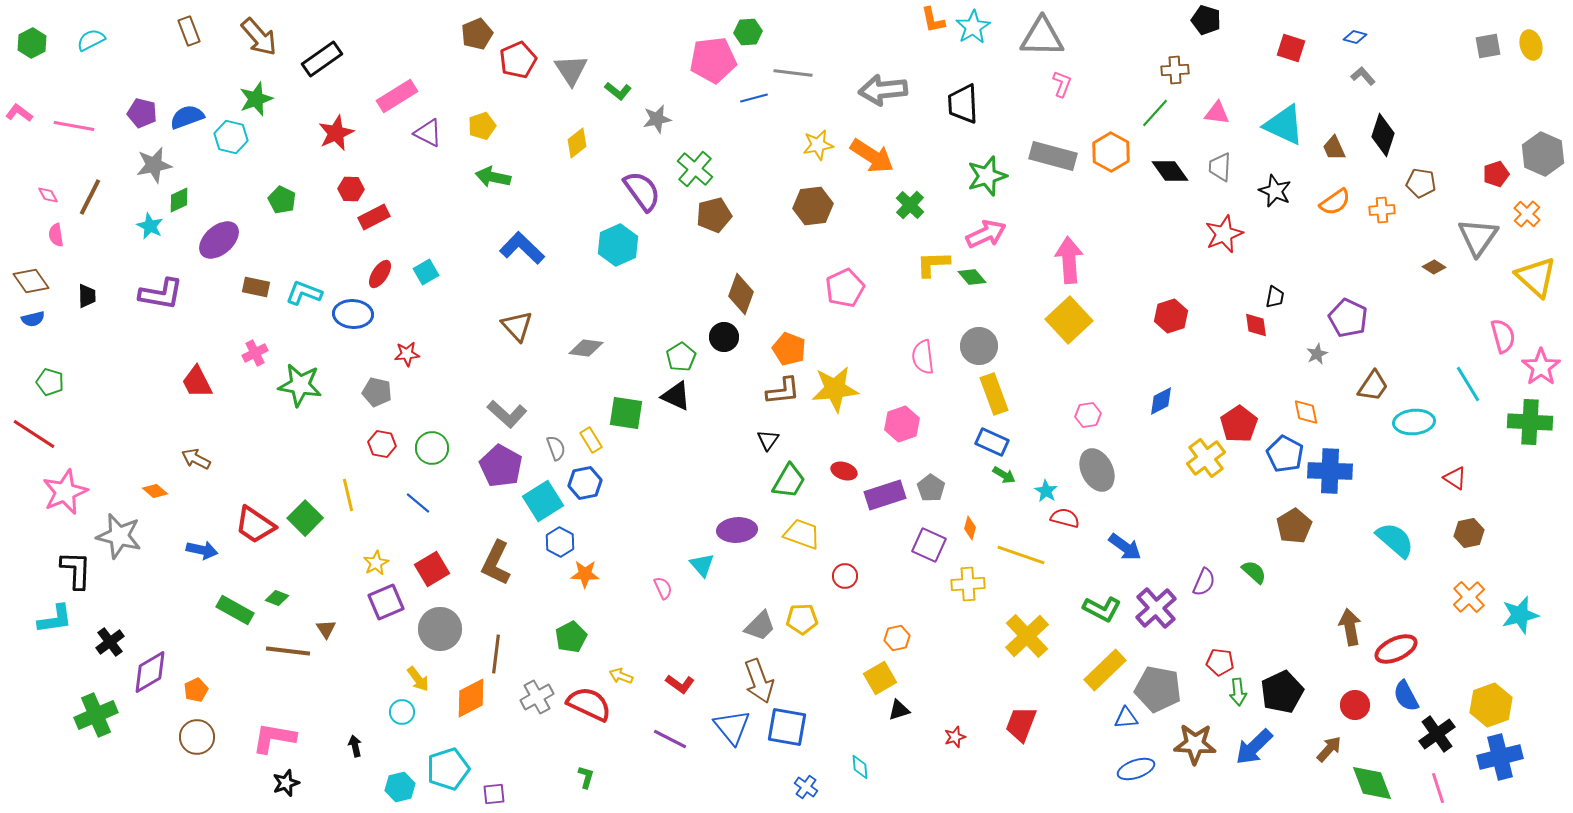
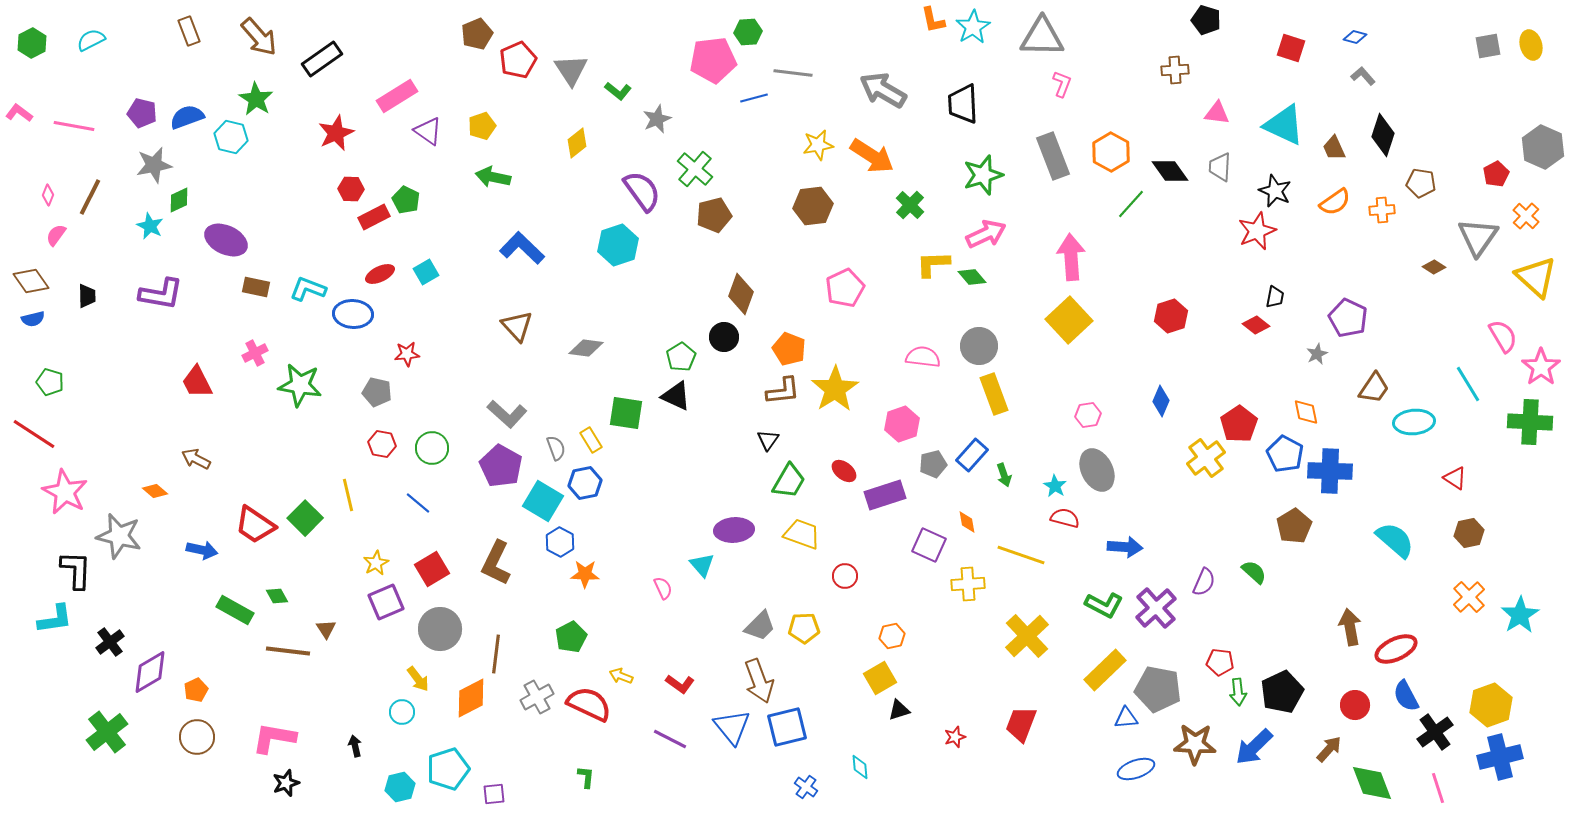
gray arrow at (883, 90): rotated 36 degrees clockwise
green star at (256, 99): rotated 20 degrees counterclockwise
green line at (1155, 113): moved 24 px left, 91 px down
gray star at (657, 119): rotated 12 degrees counterclockwise
purple triangle at (428, 133): moved 2 px up; rotated 8 degrees clockwise
gray hexagon at (1543, 154): moved 7 px up
gray rectangle at (1053, 156): rotated 54 degrees clockwise
red pentagon at (1496, 174): rotated 10 degrees counterclockwise
green star at (987, 176): moved 4 px left, 1 px up
pink diamond at (48, 195): rotated 50 degrees clockwise
green pentagon at (282, 200): moved 124 px right
orange cross at (1527, 214): moved 1 px left, 2 px down
red star at (1224, 234): moved 33 px right, 3 px up
pink semicircle at (56, 235): rotated 45 degrees clockwise
purple ellipse at (219, 240): moved 7 px right; rotated 66 degrees clockwise
cyan hexagon at (618, 245): rotated 6 degrees clockwise
pink arrow at (1069, 260): moved 2 px right, 3 px up
red ellipse at (380, 274): rotated 32 degrees clockwise
cyan L-shape at (304, 293): moved 4 px right, 4 px up
red diamond at (1256, 325): rotated 44 degrees counterclockwise
pink semicircle at (1503, 336): rotated 16 degrees counterclockwise
pink semicircle at (923, 357): rotated 104 degrees clockwise
brown trapezoid at (1373, 386): moved 1 px right, 2 px down
yellow star at (835, 389): rotated 27 degrees counterclockwise
blue diamond at (1161, 401): rotated 40 degrees counterclockwise
blue rectangle at (992, 442): moved 20 px left, 13 px down; rotated 72 degrees counterclockwise
red ellipse at (844, 471): rotated 20 degrees clockwise
green arrow at (1004, 475): rotated 40 degrees clockwise
gray pentagon at (931, 488): moved 2 px right, 24 px up; rotated 24 degrees clockwise
cyan star at (1046, 491): moved 9 px right, 5 px up
pink star at (65, 492): rotated 21 degrees counterclockwise
cyan square at (543, 501): rotated 27 degrees counterclockwise
orange diamond at (970, 528): moved 3 px left, 6 px up; rotated 25 degrees counterclockwise
purple ellipse at (737, 530): moved 3 px left
blue arrow at (1125, 547): rotated 32 degrees counterclockwise
green diamond at (277, 598): moved 2 px up; rotated 40 degrees clockwise
green L-shape at (1102, 609): moved 2 px right, 4 px up
cyan star at (1520, 615): rotated 18 degrees counterclockwise
yellow pentagon at (802, 619): moved 2 px right, 9 px down
orange hexagon at (897, 638): moved 5 px left, 2 px up
green cross at (96, 715): moved 11 px right, 17 px down; rotated 15 degrees counterclockwise
blue square at (787, 727): rotated 24 degrees counterclockwise
black cross at (1437, 734): moved 2 px left, 2 px up
green L-shape at (586, 777): rotated 10 degrees counterclockwise
